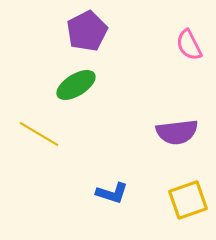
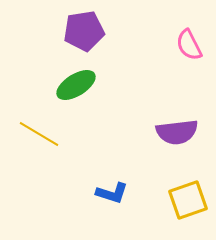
purple pentagon: moved 3 px left; rotated 18 degrees clockwise
